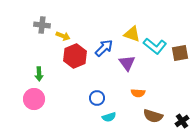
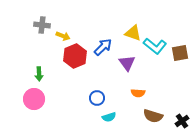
yellow triangle: moved 1 px right, 1 px up
blue arrow: moved 1 px left, 1 px up
